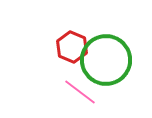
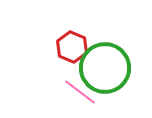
green circle: moved 1 px left, 8 px down
